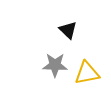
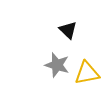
gray star: moved 2 px right; rotated 15 degrees clockwise
